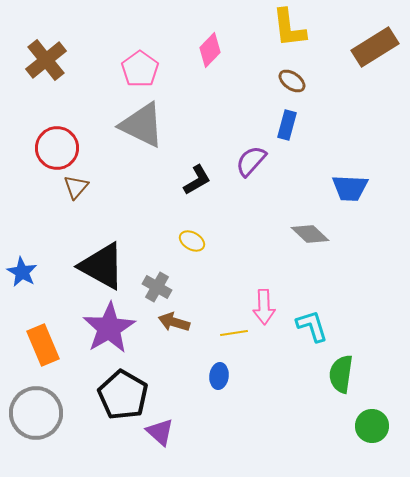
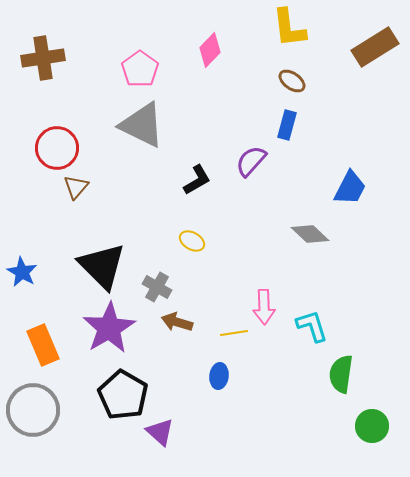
brown cross: moved 3 px left, 2 px up; rotated 30 degrees clockwise
blue trapezoid: rotated 66 degrees counterclockwise
black triangle: rotated 16 degrees clockwise
brown arrow: moved 3 px right
gray circle: moved 3 px left, 3 px up
